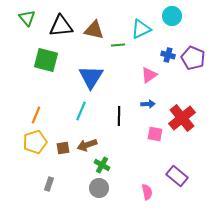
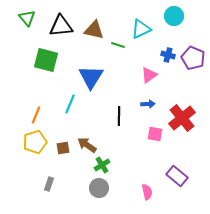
cyan circle: moved 2 px right
green line: rotated 24 degrees clockwise
cyan line: moved 11 px left, 7 px up
brown arrow: rotated 54 degrees clockwise
green cross: rotated 28 degrees clockwise
